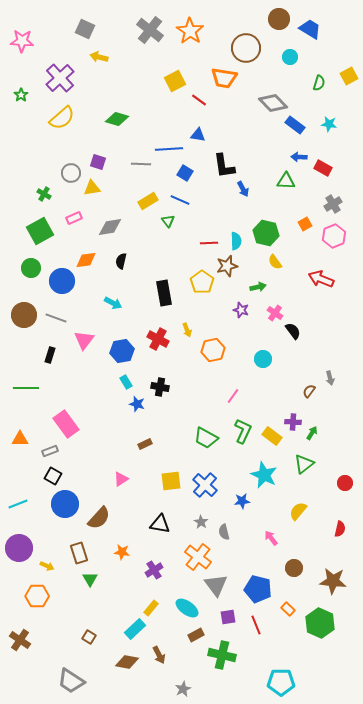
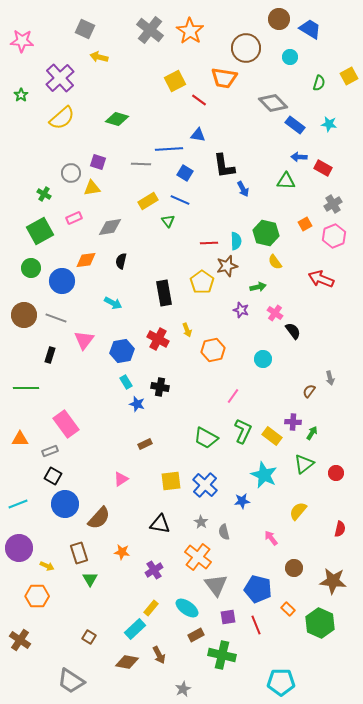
red circle at (345, 483): moved 9 px left, 10 px up
